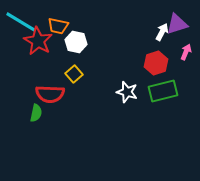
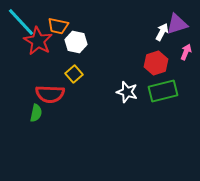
cyan line: rotated 16 degrees clockwise
